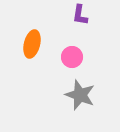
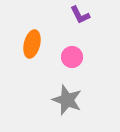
purple L-shape: rotated 35 degrees counterclockwise
gray star: moved 13 px left, 5 px down
